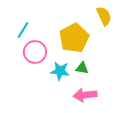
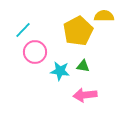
yellow semicircle: rotated 66 degrees counterclockwise
cyan line: rotated 12 degrees clockwise
yellow pentagon: moved 4 px right, 7 px up
green triangle: moved 1 px right, 2 px up
